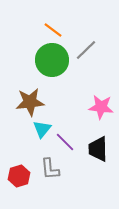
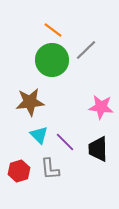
cyan triangle: moved 3 px left, 6 px down; rotated 24 degrees counterclockwise
red hexagon: moved 5 px up
